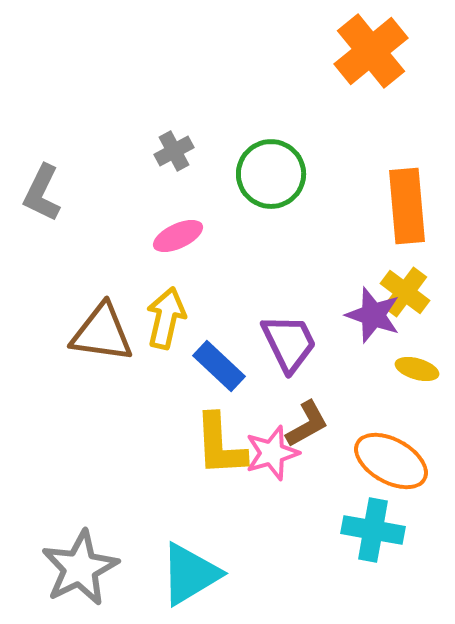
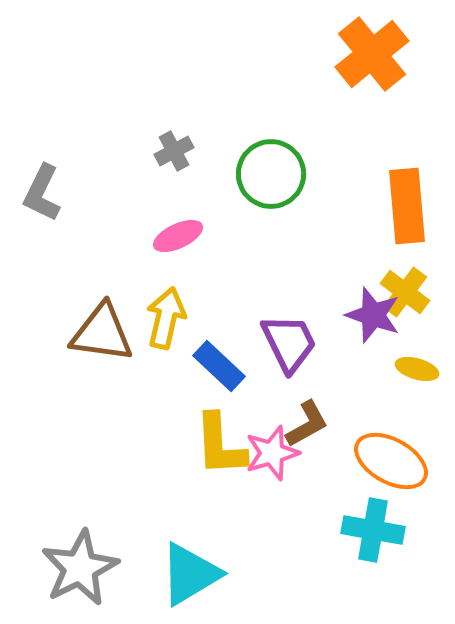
orange cross: moved 1 px right, 3 px down
